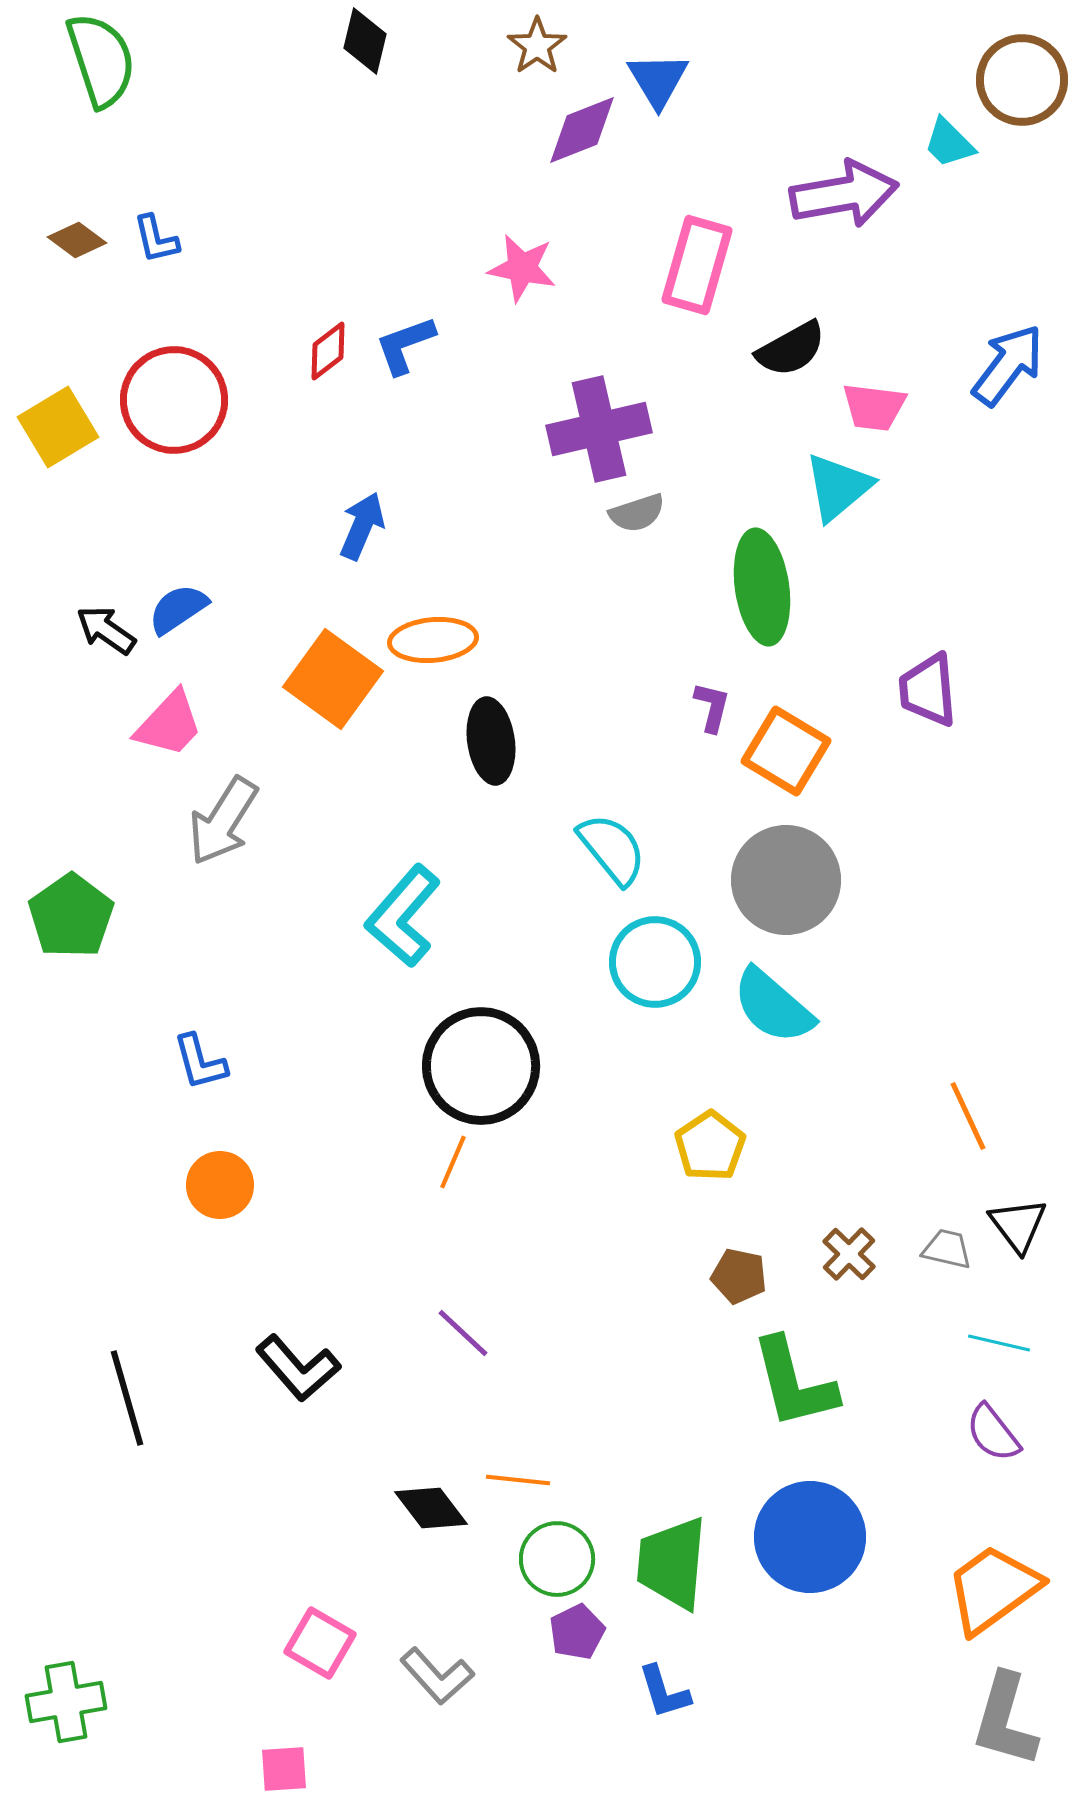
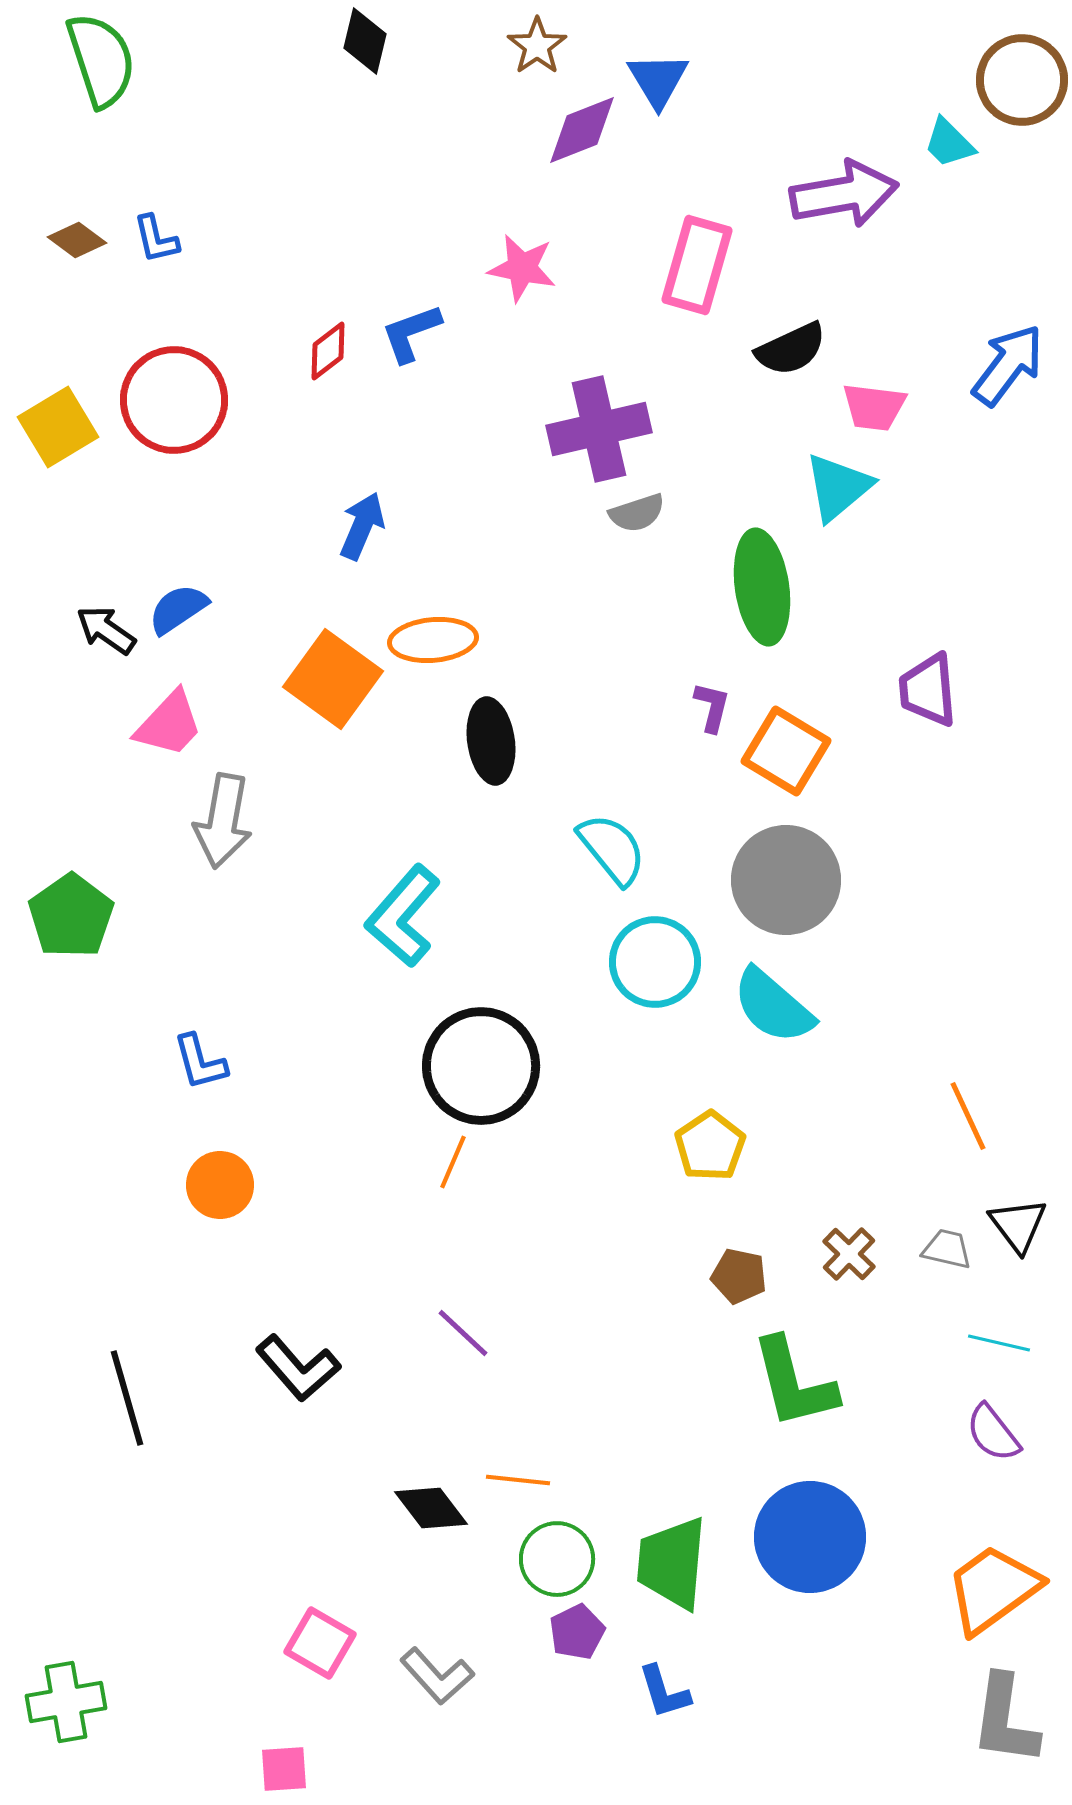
blue L-shape at (405, 345): moved 6 px right, 12 px up
black semicircle at (791, 349): rotated 4 degrees clockwise
gray arrow at (223, 821): rotated 22 degrees counterclockwise
gray L-shape at (1005, 1720): rotated 8 degrees counterclockwise
